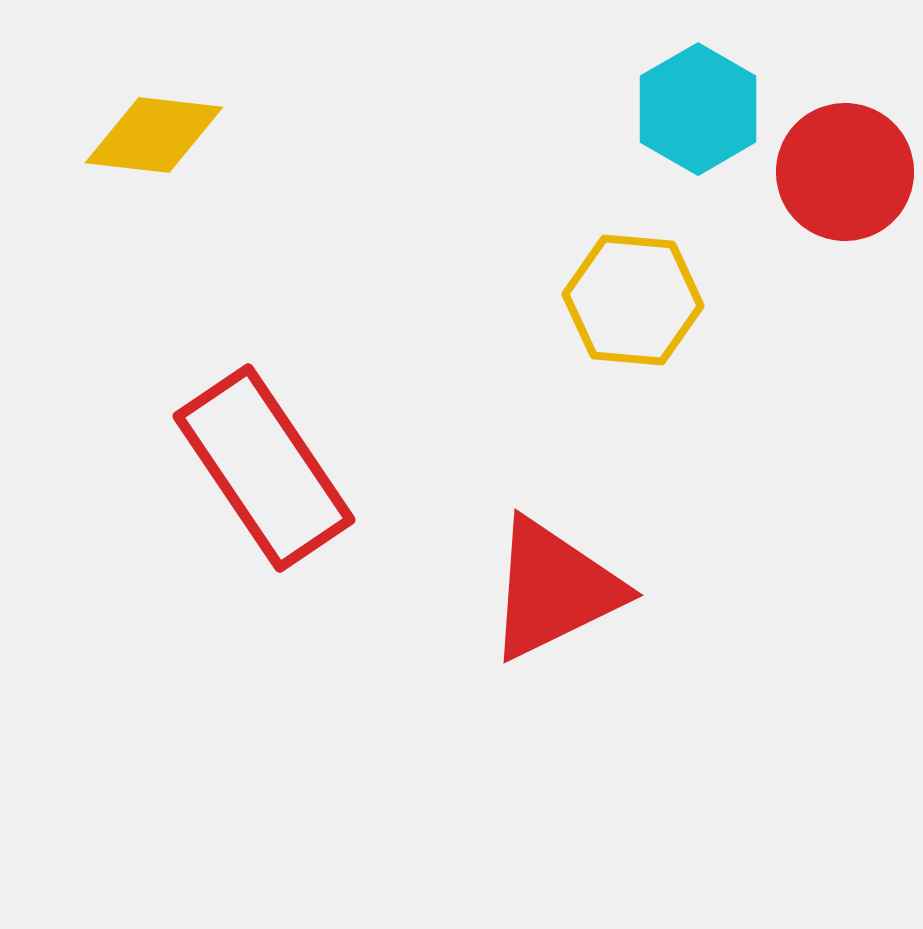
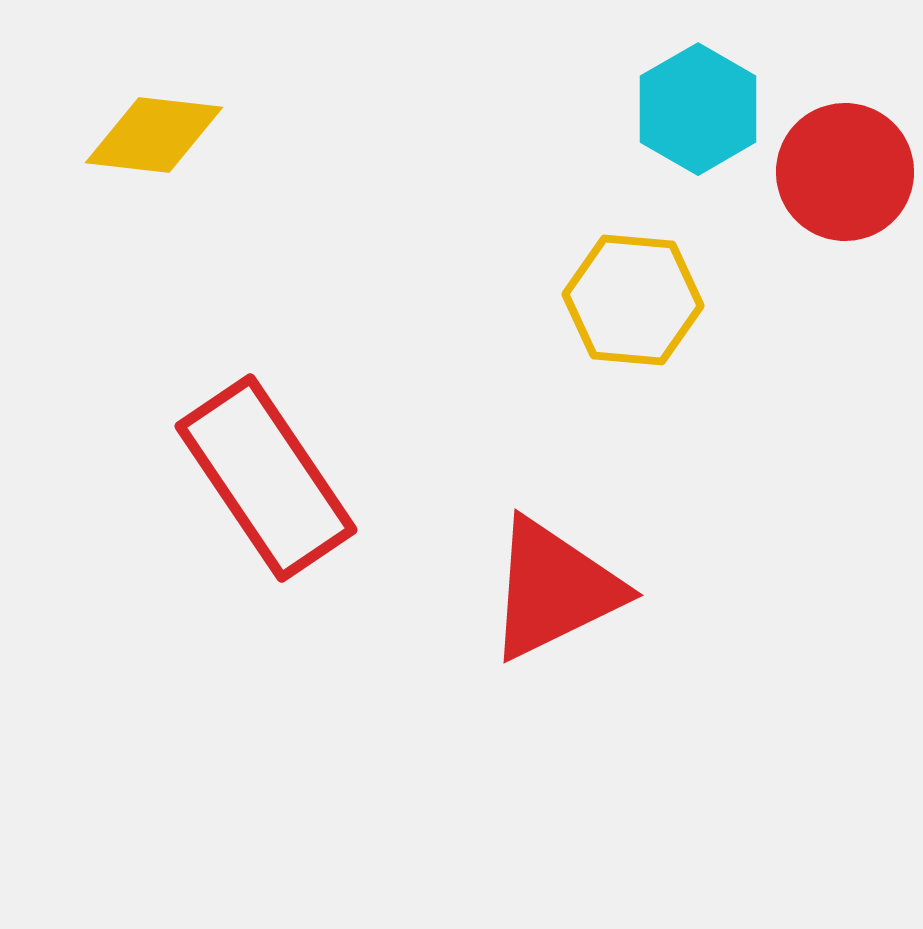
red rectangle: moved 2 px right, 10 px down
